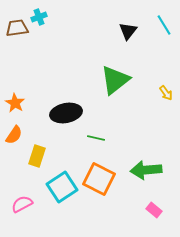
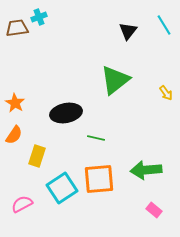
orange square: rotated 32 degrees counterclockwise
cyan square: moved 1 px down
